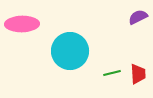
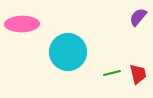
purple semicircle: rotated 24 degrees counterclockwise
cyan circle: moved 2 px left, 1 px down
red trapezoid: rotated 10 degrees counterclockwise
